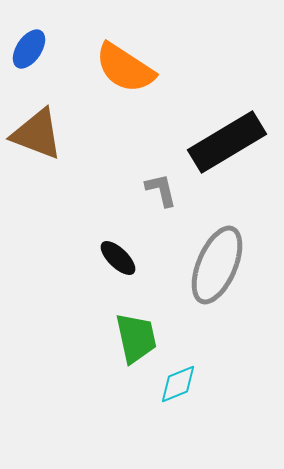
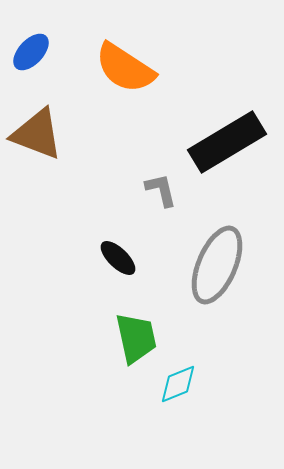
blue ellipse: moved 2 px right, 3 px down; rotated 9 degrees clockwise
